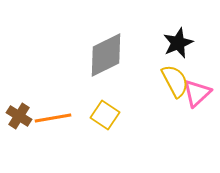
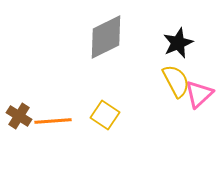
gray diamond: moved 18 px up
yellow semicircle: moved 1 px right
pink triangle: moved 2 px right, 1 px down
orange line: moved 3 px down; rotated 6 degrees clockwise
